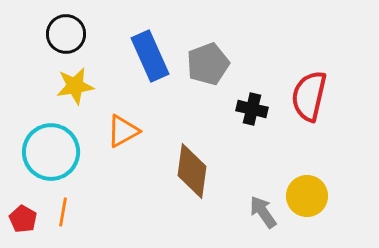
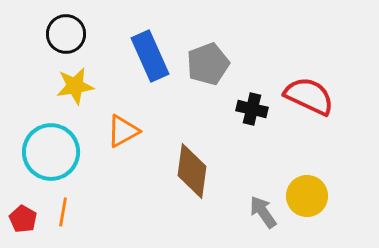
red semicircle: rotated 102 degrees clockwise
